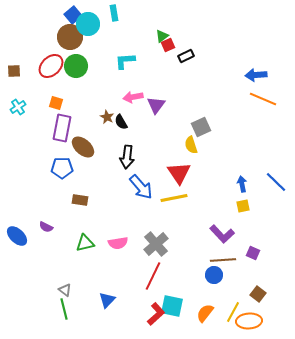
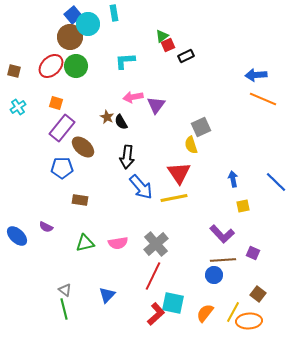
brown square at (14, 71): rotated 16 degrees clockwise
purple rectangle at (62, 128): rotated 28 degrees clockwise
blue arrow at (242, 184): moved 9 px left, 5 px up
blue triangle at (107, 300): moved 5 px up
cyan square at (172, 306): moved 1 px right, 3 px up
